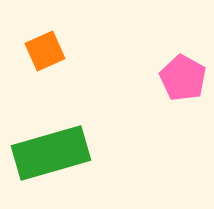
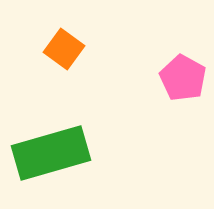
orange square: moved 19 px right, 2 px up; rotated 30 degrees counterclockwise
